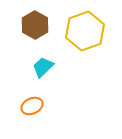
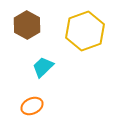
brown hexagon: moved 8 px left
